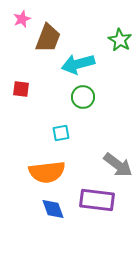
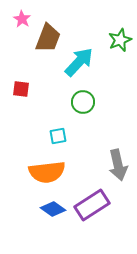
pink star: rotated 18 degrees counterclockwise
green star: rotated 20 degrees clockwise
cyan arrow: moved 1 px right, 2 px up; rotated 148 degrees clockwise
green circle: moved 5 px down
cyan square: moved 3 px left, 3 px down
gray arrow: rotated 40 degrees clockwise
purple rectangle: moved 5 px left, 5 px down; rotated 40 degrees counterclockwise
blue diamond: rotated 35 degrees counterclockwise
